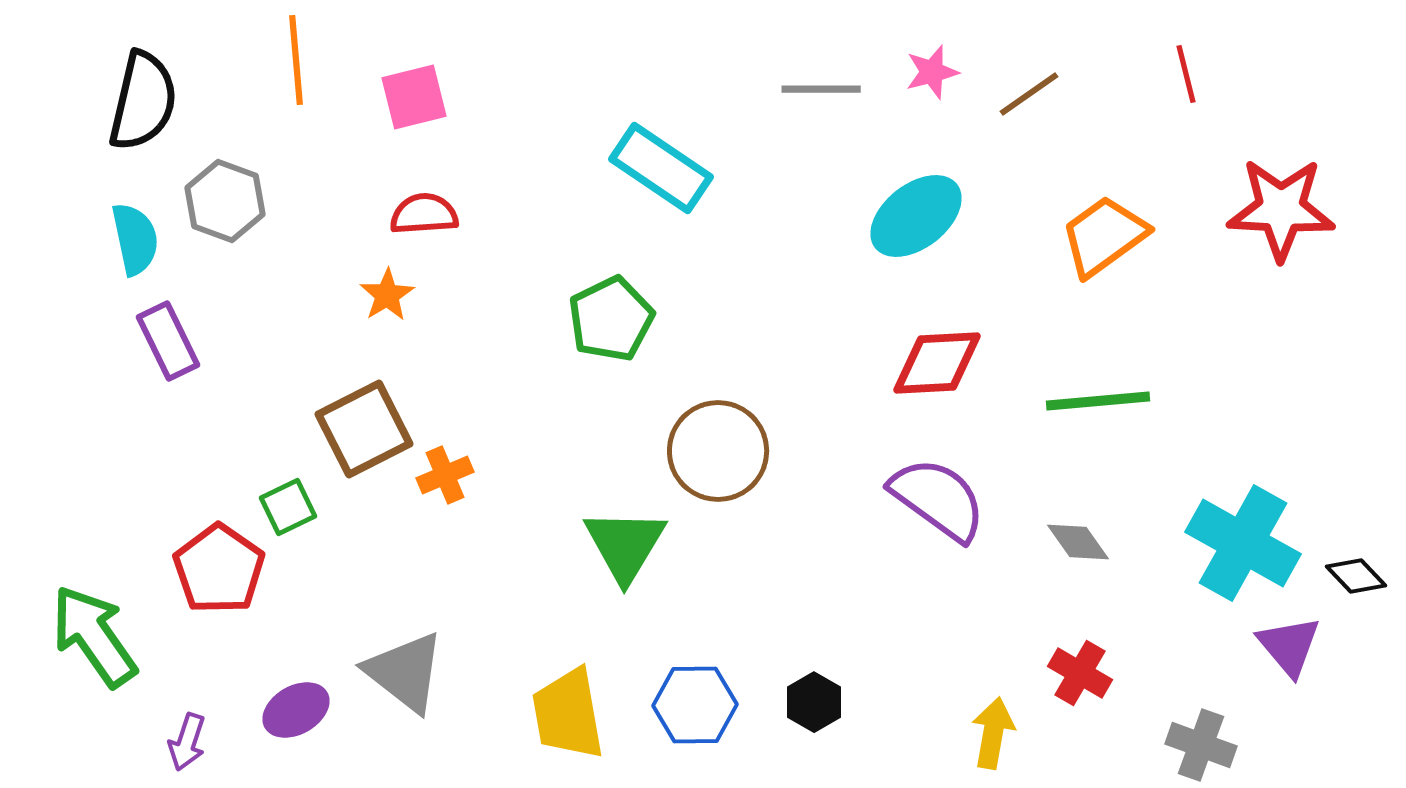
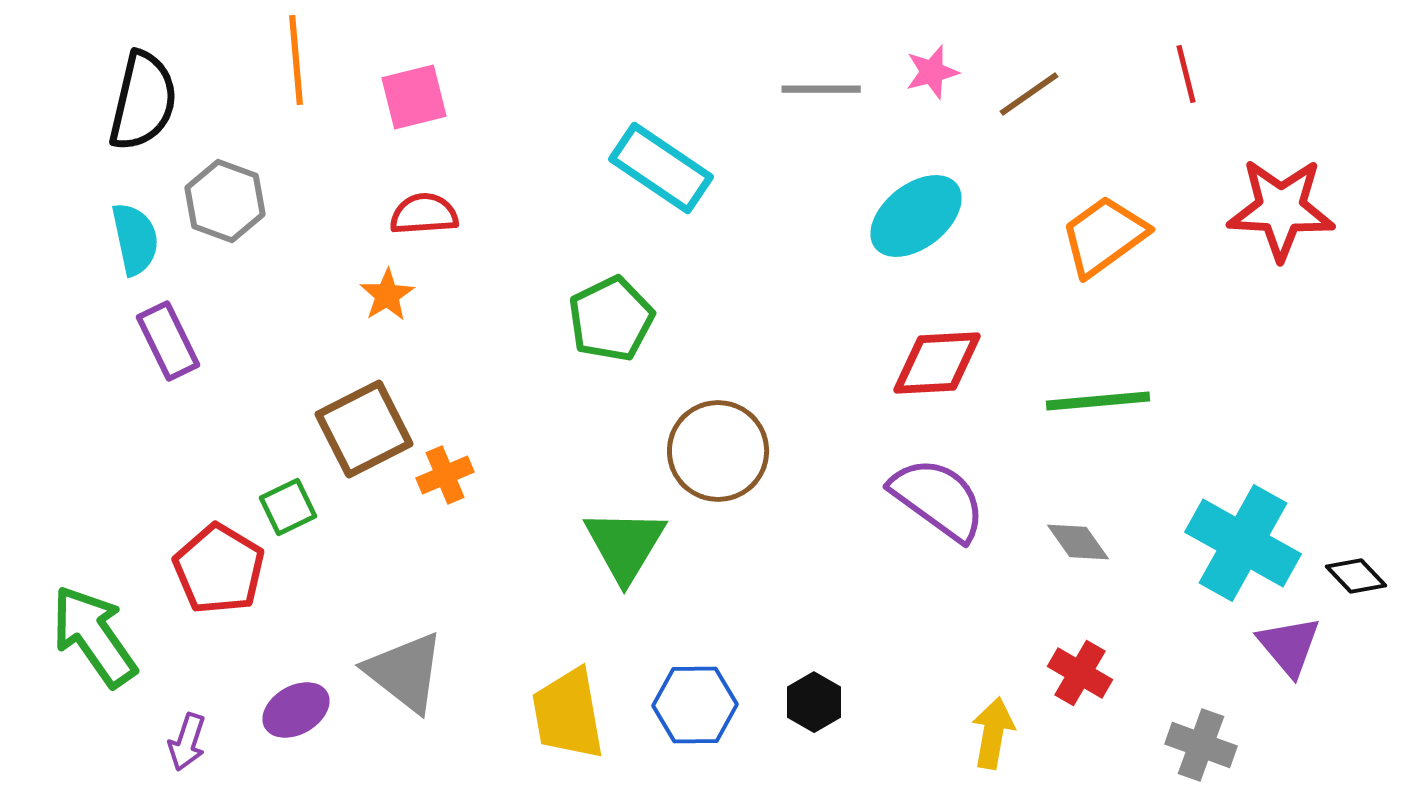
red pentagon: rotated 4 degrees counterclockwise
